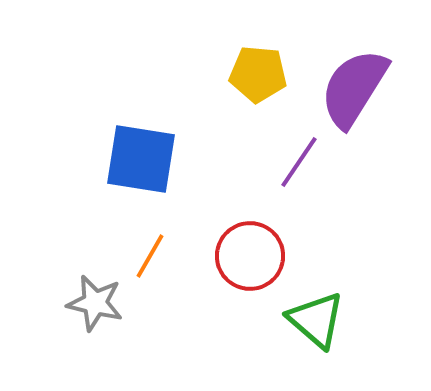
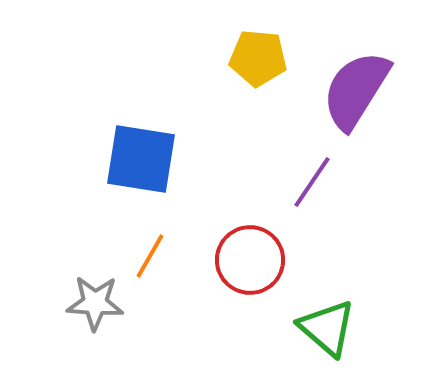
yellow pentagon: moved 16 px up
purple semicircle: moved 2 px right, 2 px down
purple line: moved 13 px right, 20 px down
red circle: moved 4 px down
gray star: rotated 10 degrees counterclockwise
green triangle: moved 11 px right, 8 px down
